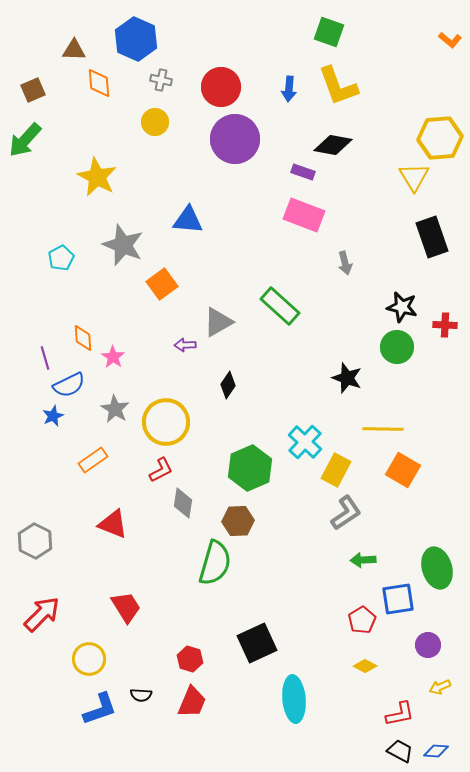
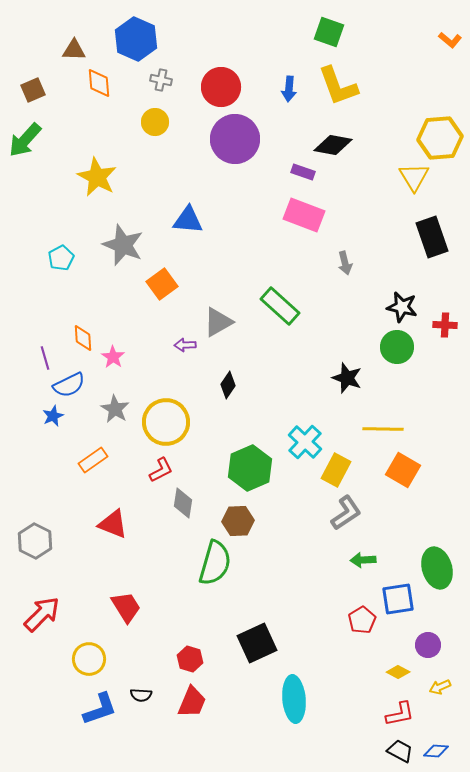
yellow diamond at (365, 666): moved 33 px right, 6 px down
